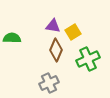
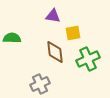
purple triangle: moved 10 px up
yellow square: moved 1 px down; rotated 21 degrees clockwise
brown diamond: moved 1 px left, 2 px down; rotated 30 degrees counterclockwise
gray cross: moved 9 px left, 1 px down
